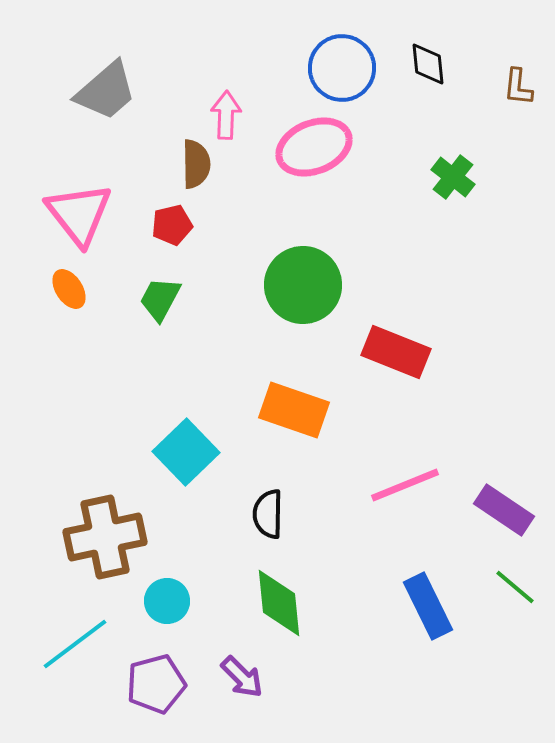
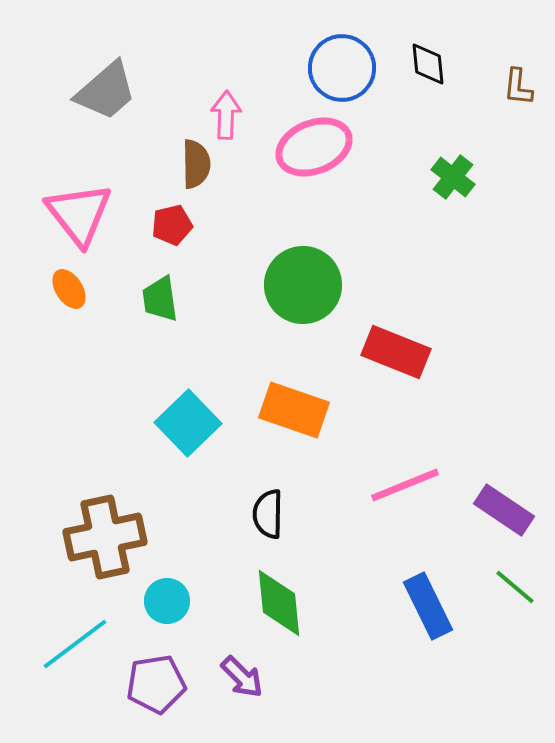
green trapezoid: rotated 36 degrees counterclockwise
cyan square: moved 2 px right, 29 px up
purple pentagon: rotated 6 degrees clockwise
